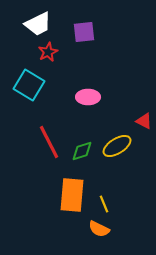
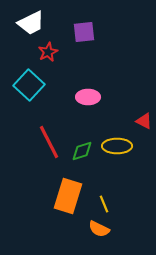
white trapezoid: moved 7 px left, 1 px up
cyan square: rotated 12 degrees clockwise
yellow ellipse: rotated 32 degrees clockwise
orange rectangle: moved 4 px left, 1 px down; rotated 12 degrees clockwise
